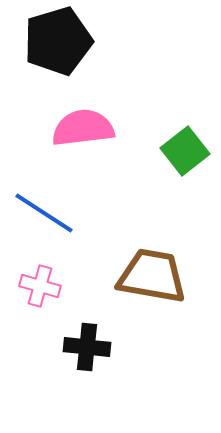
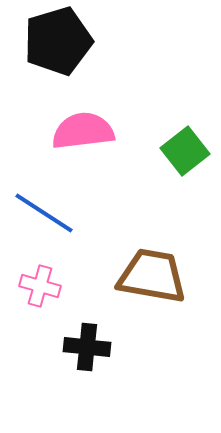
pink semicircle: moved 3 px down
